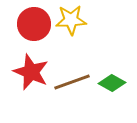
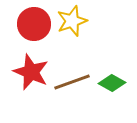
yellow star: moved 1 px right, 1 px down; rotated 16 degrees counterclockwise
